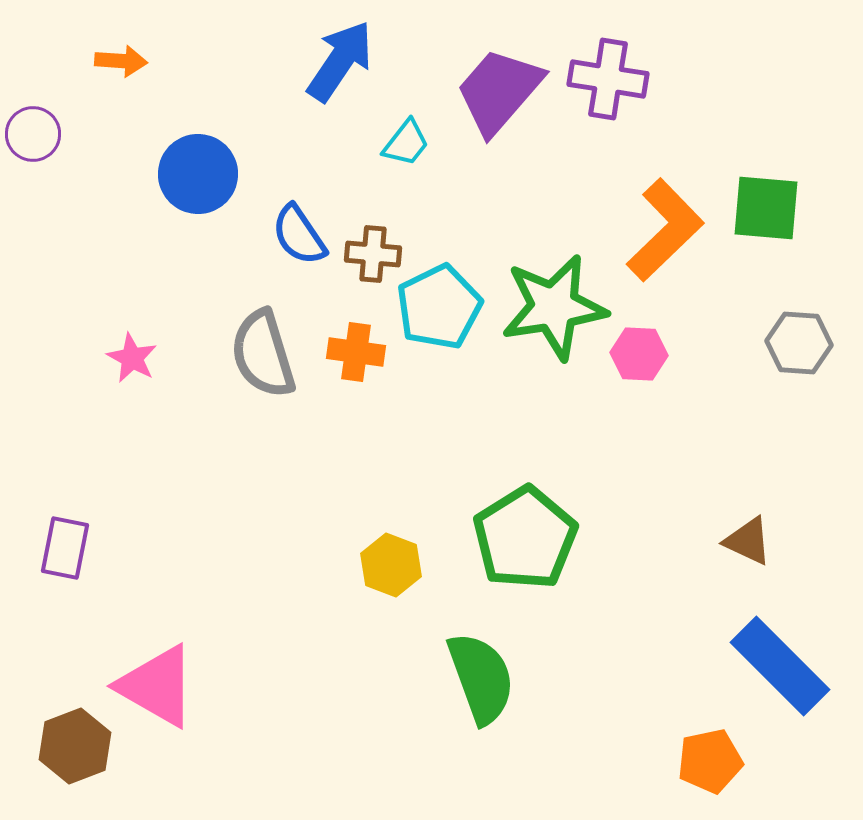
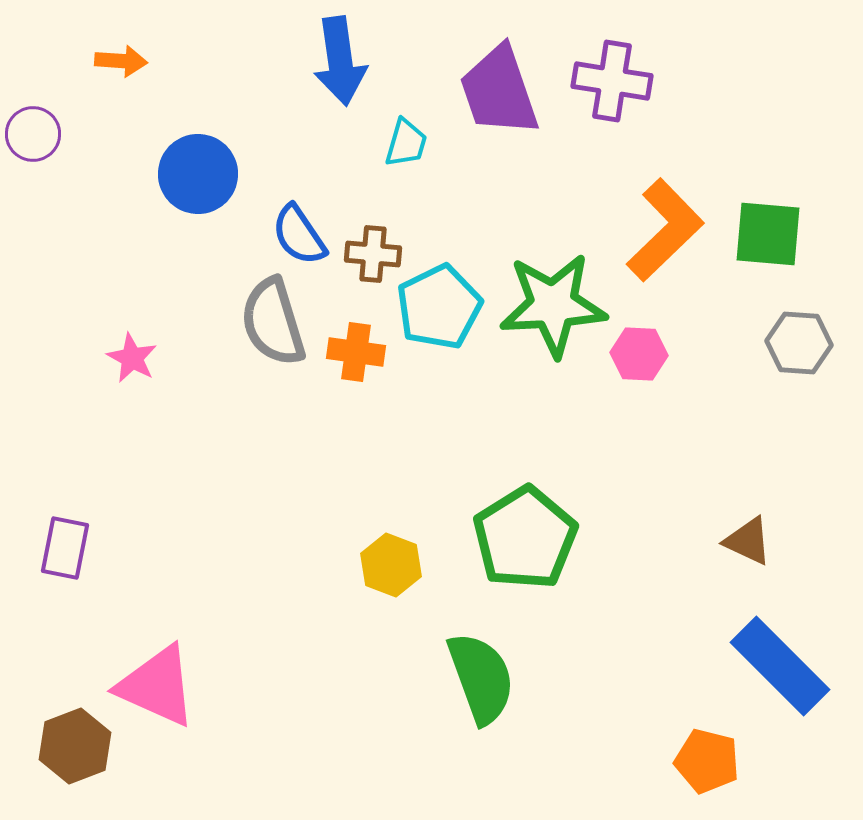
blue arrow: rotated 138 degrees clockwise
purple cross: moved 4 px right, 2 px down
purple trapezoid: rotated 60 degrees counterclockwise
cyan trapezoid: rotated 22 degrees counterclockwise
green square: moved 2 px right, 26 px down
green star: moved 1 px left, 2 px up; rotated 6 degrees clockwise
gray semicircle: moved 10 px right, 32 px up
pink triangle: rotated 6 degrees counterclockwise
orange pentagon: moved 3 px left; rotated 26 degrees clockwise
